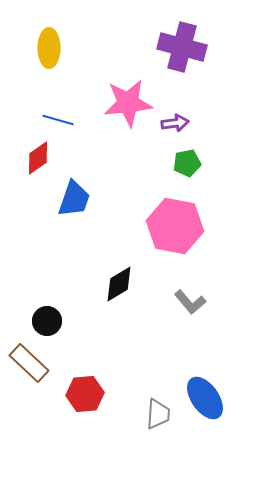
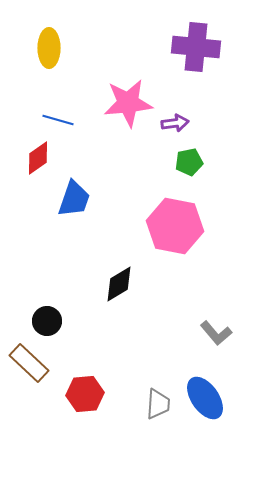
purple cross: moved 14 px right; rotated 9 degrees counterclockwise
green pentagon: moved 2 px right, 1 px up
gray L-shape: moved 26 px right, 31 px down
gray trapezoid: moved 10 px up
